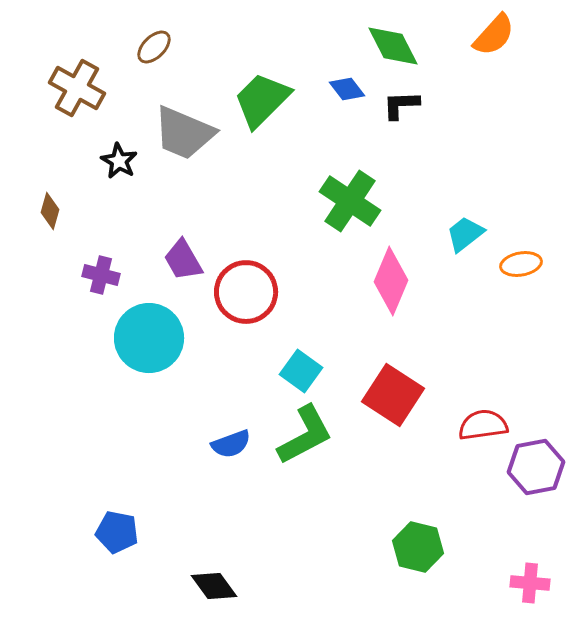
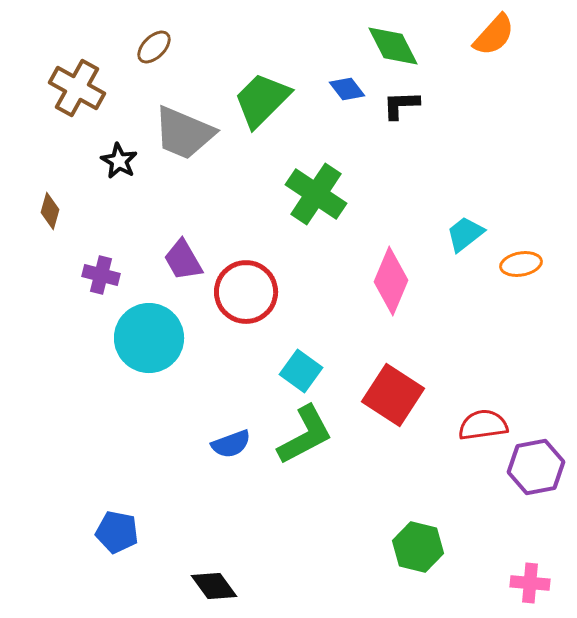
green cross: moved 34 px left, 7 px up
